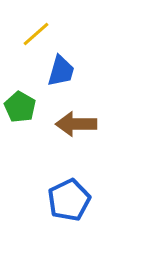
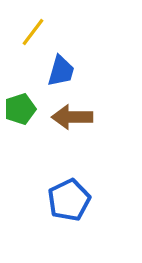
yellow line: moved 3 px left, 2 px up; rotated 12 degrees counterclockwise
green pentagon: moved 2 px down; rotated 24 degrees clockwise
brown arrow: moved 4 px left, 7 px up
